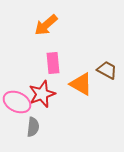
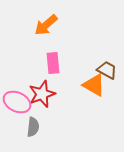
orange triangle: moved 13 px right, 1 px down
